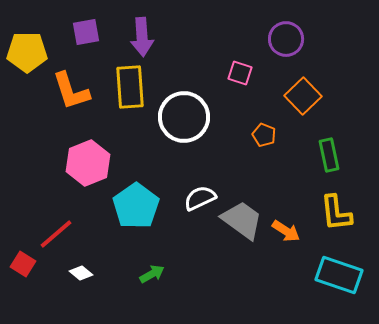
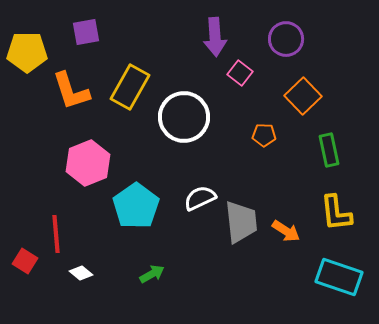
purple arrow: moved 73 px right
pink square: rotated 20 degrees clockwise
yellow rectangle: rotated 33 degrees clockwise
orange pentagon: rotated 20 degrees counterclockwise
green rectangle: moved 5 px up
gray trapezoid: moved 1 px left, 2 px down; rotated 48 degrees clockwise
red line: rotated 54 degrees counterclockwise
red square: moved 2 px right, 3 px up
cyan rectangle: moved 2 px down
